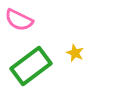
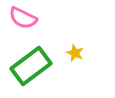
pink semicircle: moved 4 px right, 2 px up
